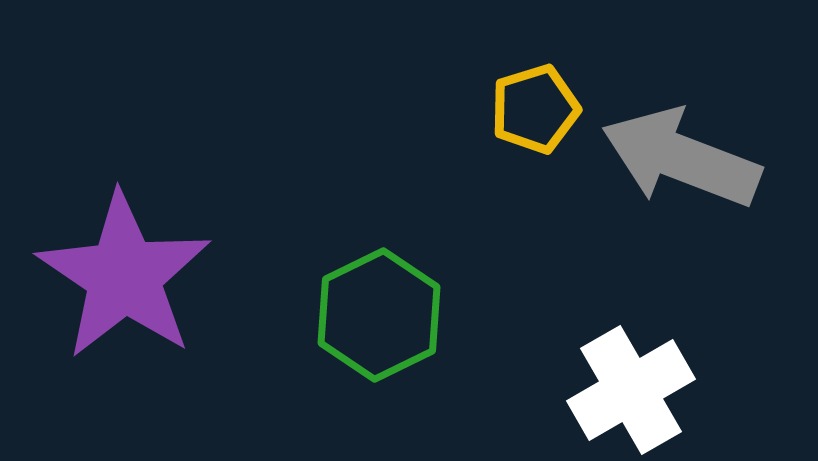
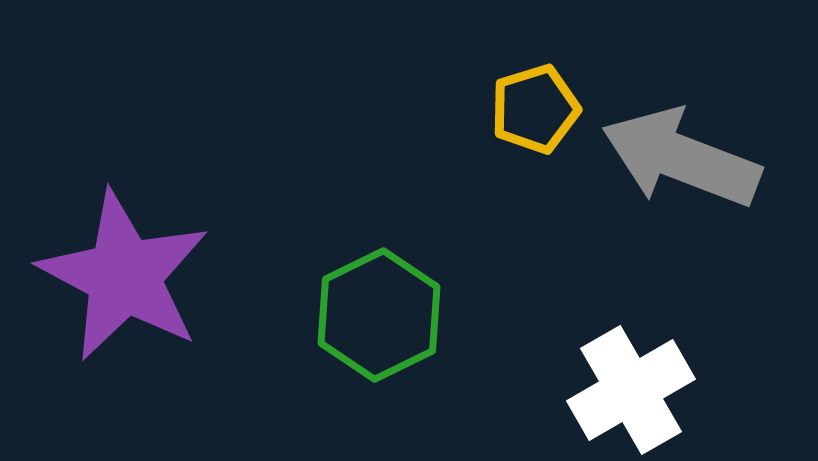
purple star: rotated 6 degrees counterclockwise
